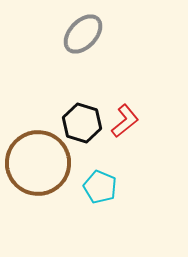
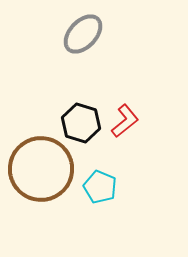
black hexagon: moved 1 px left
brown circle: moved 3 px right, 6 px down
